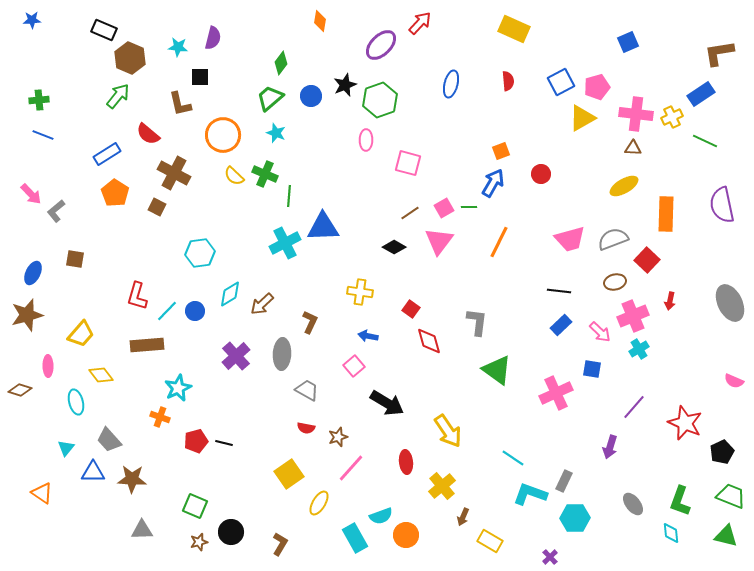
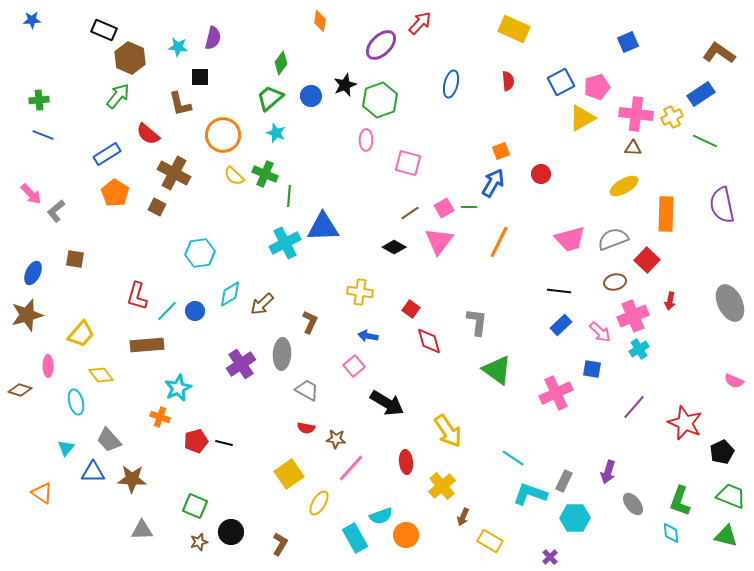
brown L-shape at (719, 53): rotated 44 degrees clockwise
purple cross at (236, 356): moved 5 px right, 8 px down; rotated 8 degrees clockwise
brown star at (338, 437): moved 2 px left, 2 px down; rotated 24 degrees clockwise
purple arrow at (610, 447): moved 2 px left, 25 px down
